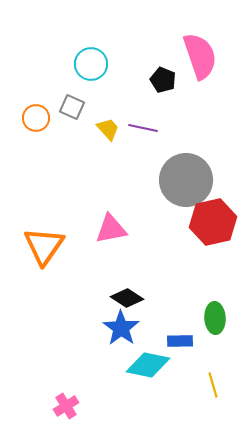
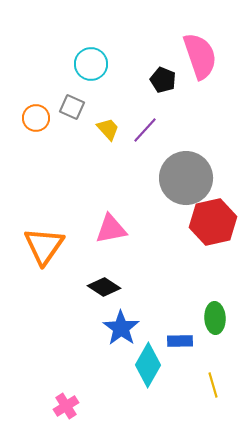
purple line: moved 2 px right, 2 px down; rotated 60 degrees counterclockwise
gray circle: moved 2 px up
black diamond: moved 23 px left, 11 px up
cyan diamond: rotated 72 degrees counterclockwise
